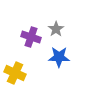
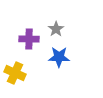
purple cross: moved 2 px left, 2 px down; rotated 18 degrees counterclockwise
